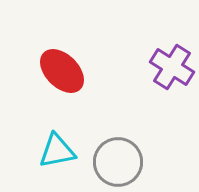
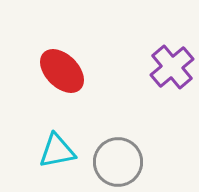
purple cross: rotated 18 degrees clockwise
